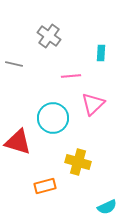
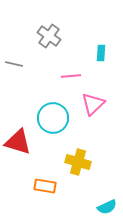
orange rectangle: rotated 25 degrees clockwise
